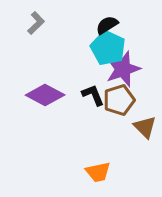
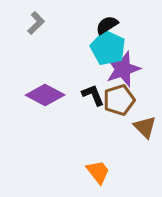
orange trapezoid: rotated 116 degrees counterclockwise
